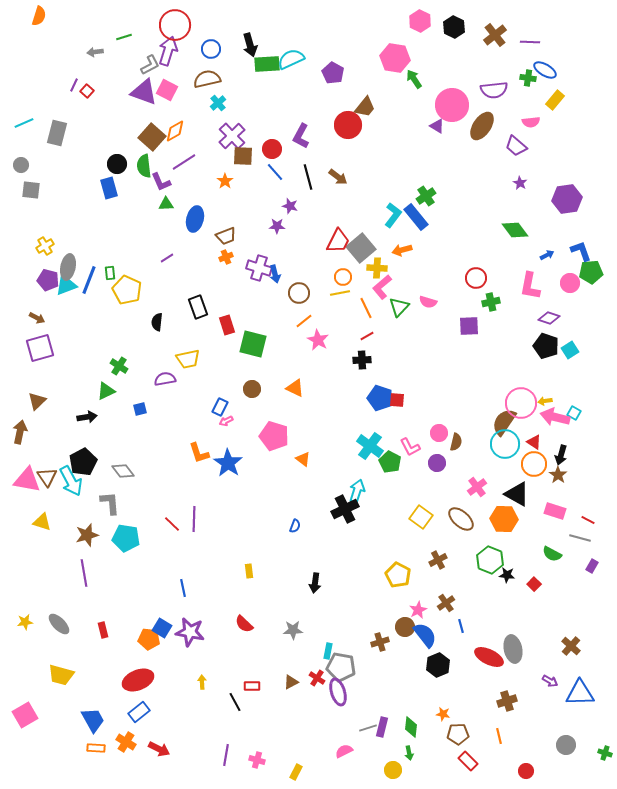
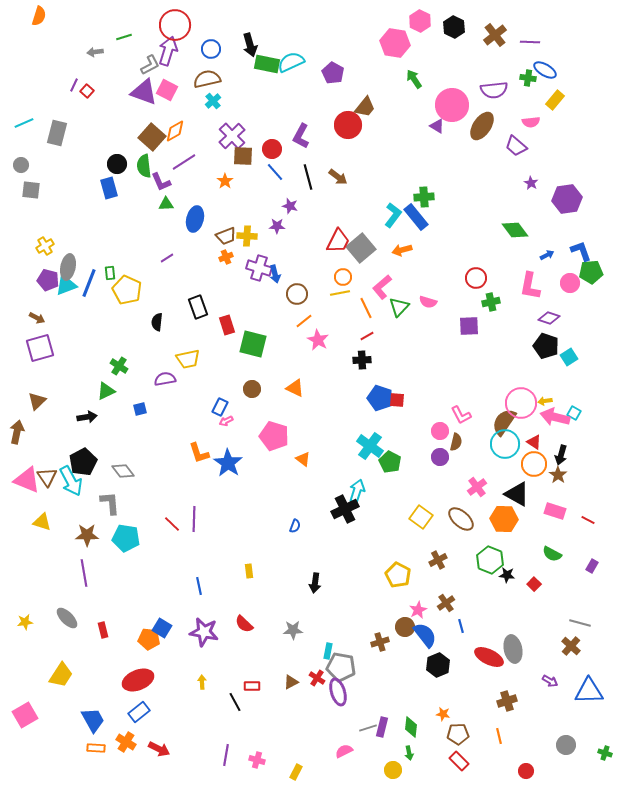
pink hexagon at (395, 58): moved 15 px up
cyan semicircle at (291, 59): moved 3 px down
green rectangle at (267, 64): rotated 15 degrees clockwise
cyan cross at (218, 103): moved 5 px left, 2 px up
purple star at (520, 183): moved 11 px right
green cross at (426, 196): moved 2 px left, 1 px down; rotated 30 degrees clockwise
yellow cross at (377, 268): moved 130 px left, 32 px up
blue line at (89, 280): moved 3 px down
brown circle at (299, 293): moved 2 px left, 1 px down
cyan square at (570, 350): moved 1 px left, 7 px down
brown arrow at (20, 432): moved 3 px left
pink circle at (439, 433): moved 1 px right, 2 px up
pink L-shape at (410, 447): moved 51 px right, 32 px up
purple circle at (437, 463): moved 3 px right, 6 px up
pink triangle at (27, 480): rotated 12 degrees clockwise
brown star at (87, 535): rotated 15 degrees clockwise
gray line at (580, 538): moved 85 px down
blue line at (183, 588): moved 16 px right, 2 px up
gray ellipse at (59, 624): moved 8 px right, 6 px up
purple star at (190, 632): moved 14 px right
yellow trapezoid at (61, 675): rotated 72 degrees counterclockwise
blue triangle at (580, 693): moved 9 px right, 2 px up
red rectangle at (468, 761): moved 9 px left
